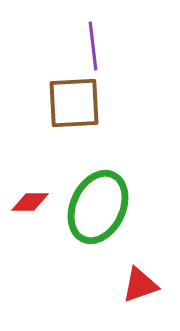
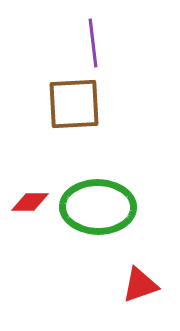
purple line: moved 3 px up
brown square: moved 1 px down
green ellipse: rotated 66 degrees clockwise
